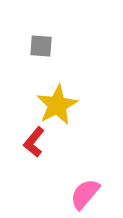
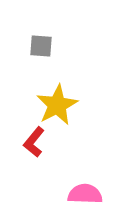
pink semicircle: rotated 52 degrees clockwise
